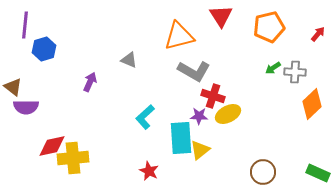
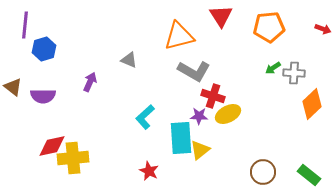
orange pentagon: rotated 8 degrees clockwise
red arrow: moved 5 px right, 5 px up; rotated 70 degrees clockwise
gray cross: moved 1 px left, 1 px down
purple semicircle: moved 17 px right, 11 px up
green rectangle: moved 9 px left, 2 px down; rotated 15 degrees clockwise
